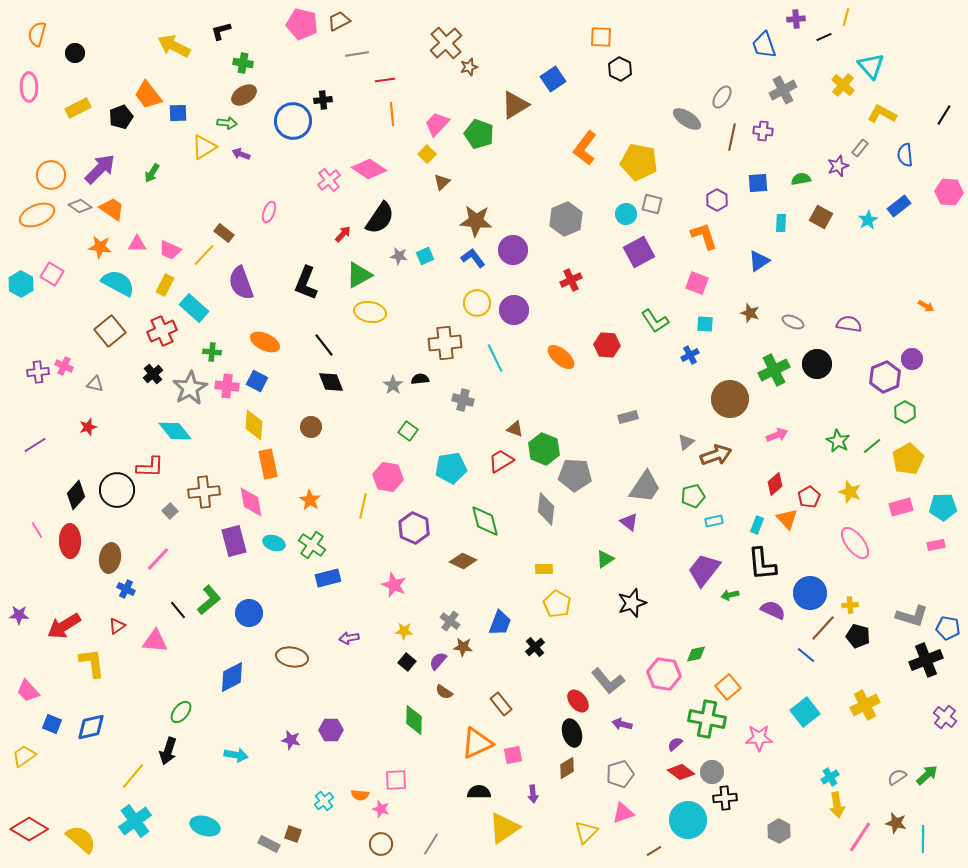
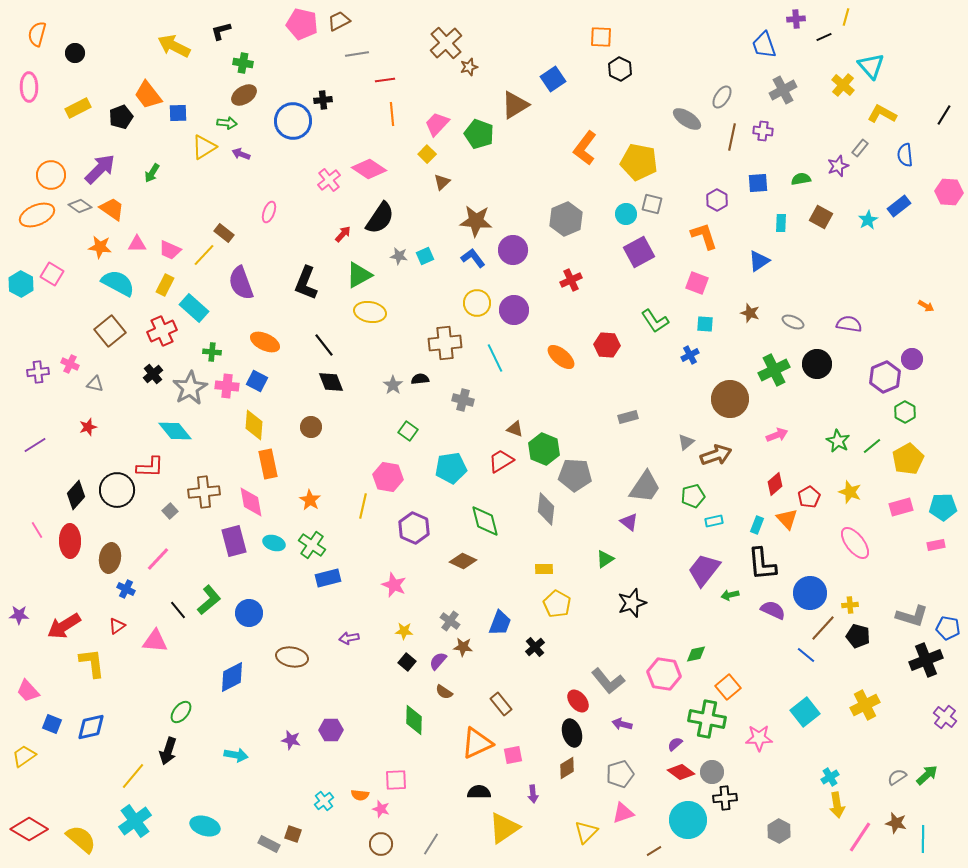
pink cross at (64, 366): moved 6 px right, 2 px up
